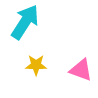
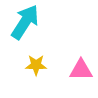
pink triangle: rotated 20 degrees counterclockwise
